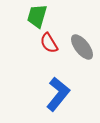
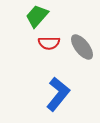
green trapezoid: rotated 25 degrees clockwise
red semicircle: rotated 60 degrees counterclockwise
